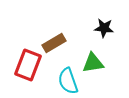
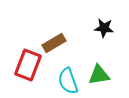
green triangle: moved 6 px right, 12 px down
